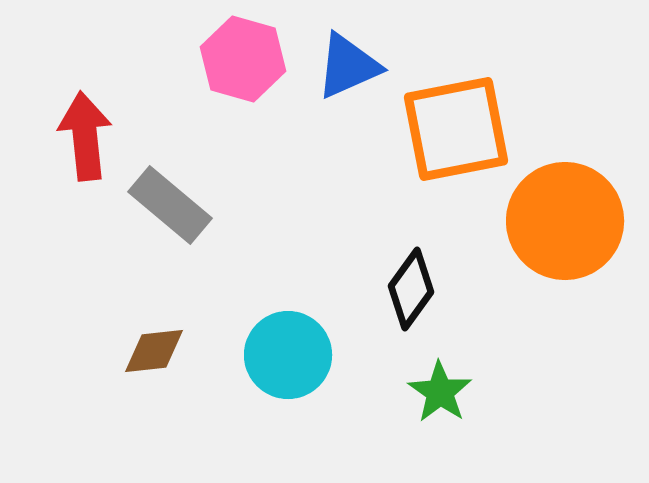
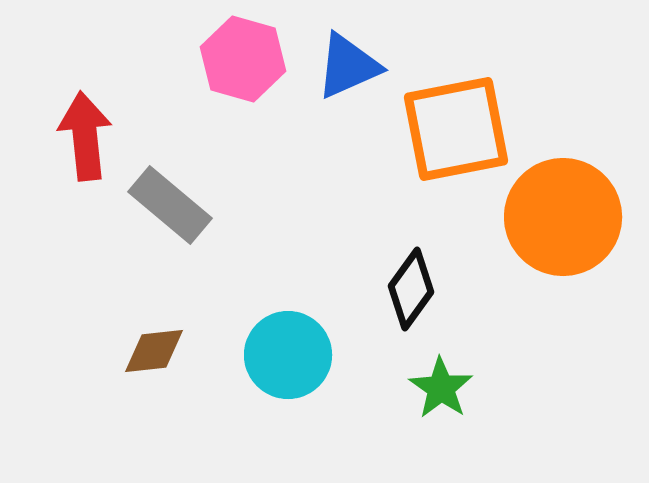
orange circle: moved 2 px left, 4 px up
green star: moved 1 px right, 4 px up
